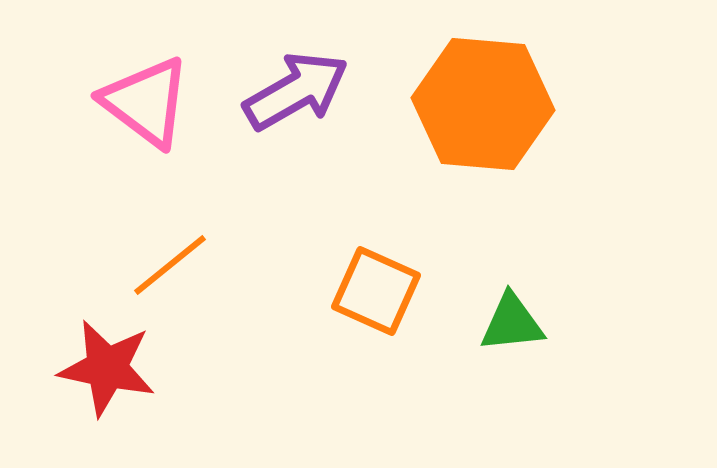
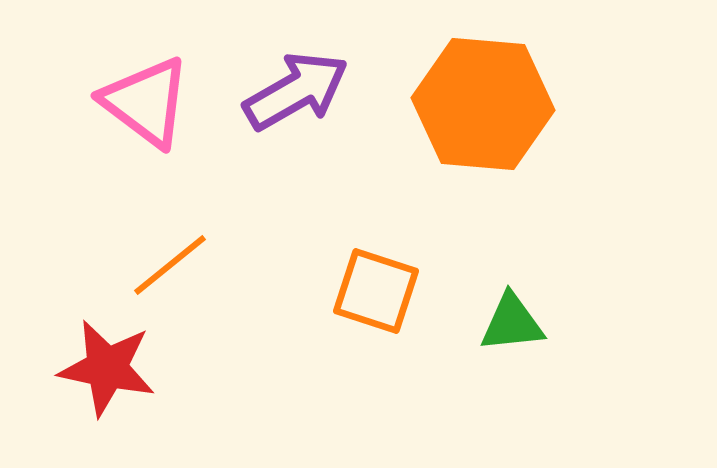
orange square: rotated 6 degrees counterclockwise
